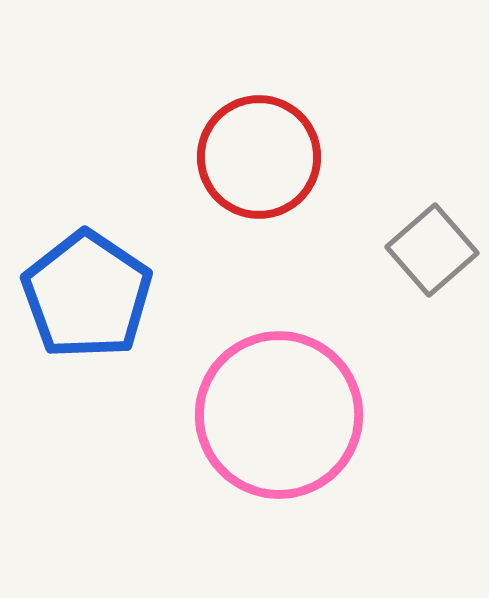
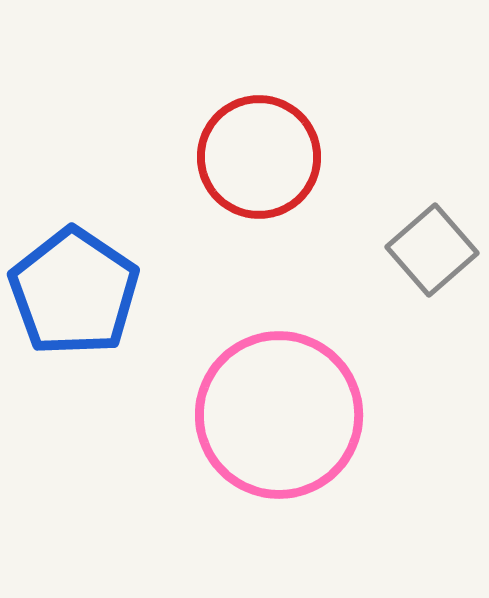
blue pentagon: moved 13 px left, 3 px up
